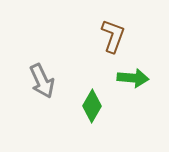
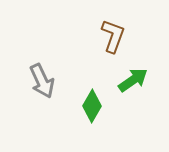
green arrow: moved 2 px down; rotated 40 degrees counterclockwise
